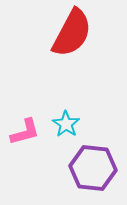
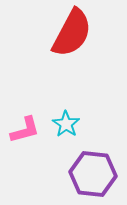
pink L-shape: moved 2 px up
purple hexagon: moved 6 px down
